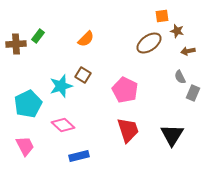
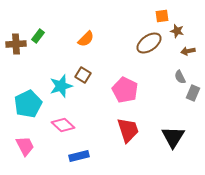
black triangle: moved 1 px right, 2 px down
